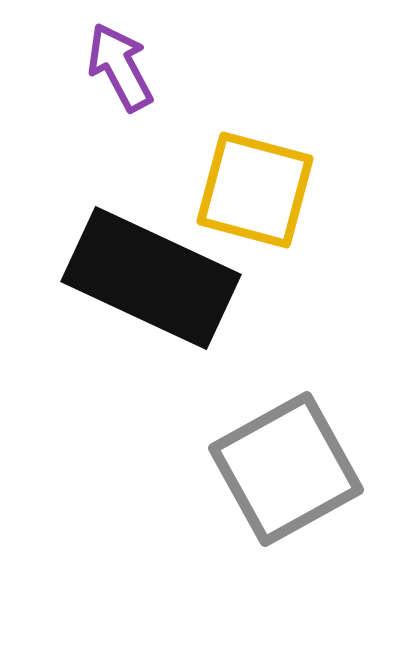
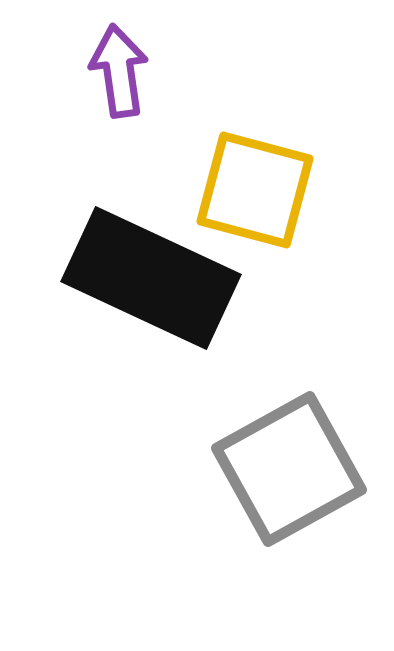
purple arrow: moved 1 px left, 4 px down; rotated 20 degrees clockwise
gray square: moved 3 px right
